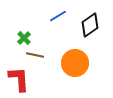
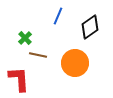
blue line: rotated 36 degrees counterclockwise
black diamond: moved 2 px down
green cross: moved 1 px right
brown line: moved 3 px right
